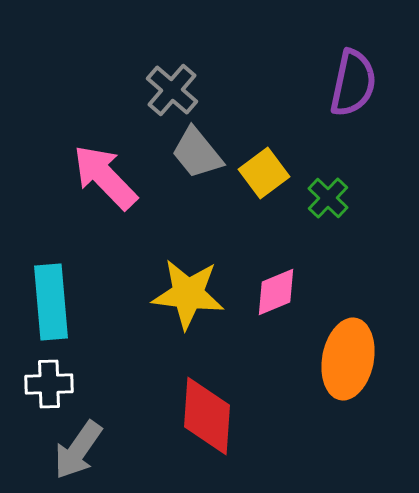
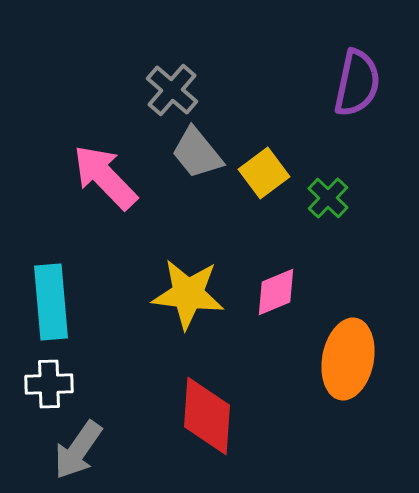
purple semicircle: moved 4 px right
